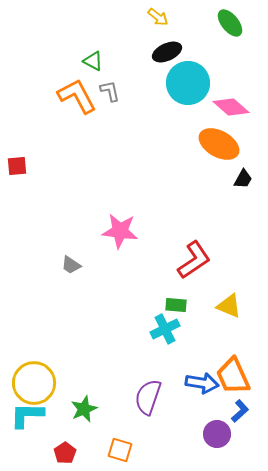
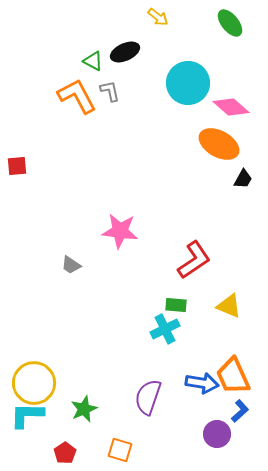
black ellipse: moved 42 px left
